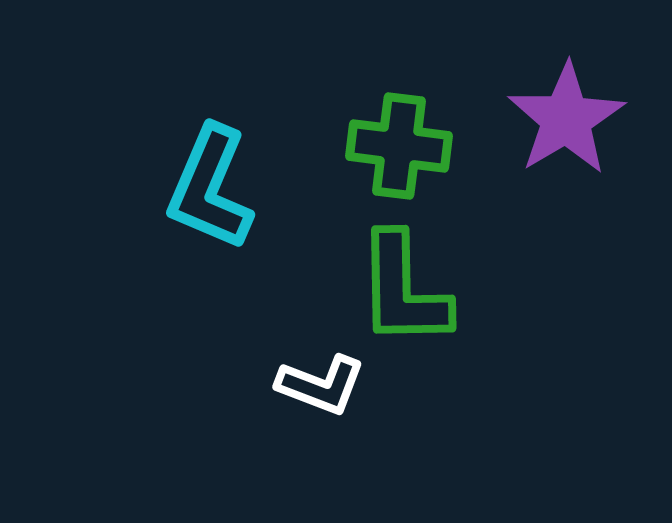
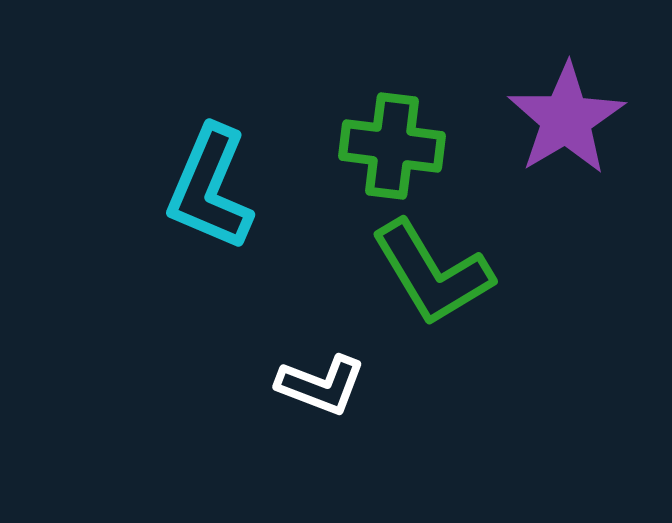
green cross: moved 7 px left
green L-shape: moved 29 px right, 17 px up; rotated 30 degrees counterclockwise
